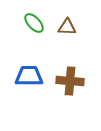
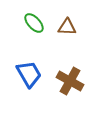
blue trapezoid: moved 2 px up; rotated 60 degrees clockwise
brown cross: rotated 24 degrees clockwise
